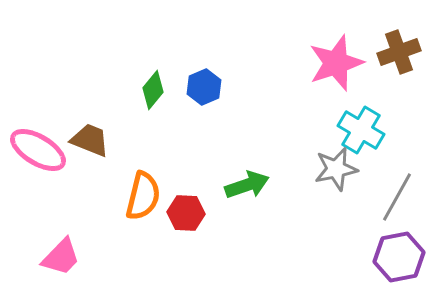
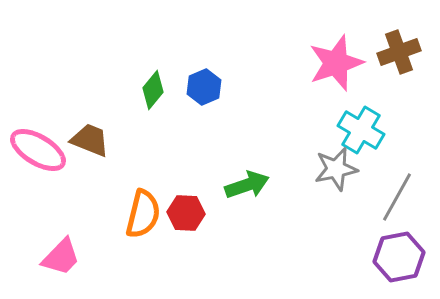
orange semicircle: moved 18 px down
